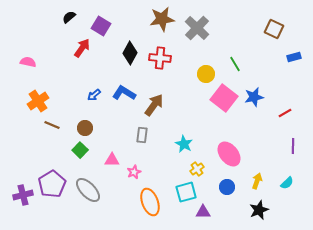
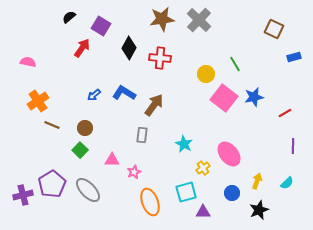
gray cross: moved 2 px right, 8 px up
black diamond: moved 1 px left, 5 px up
yellow cross: moved 6 px right, 1 px up
blue circle: moved 5 px right, 6 px down
